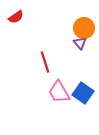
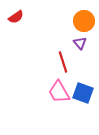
orange circle: moved 7 px up
red line: moved 18 px right
blue square: rotated 15 degrees counterclockwise
